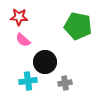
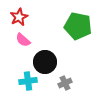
red star: rotated 30 degrees counterclockwise
gray cross: rotated 16 degrees counterclockwise
